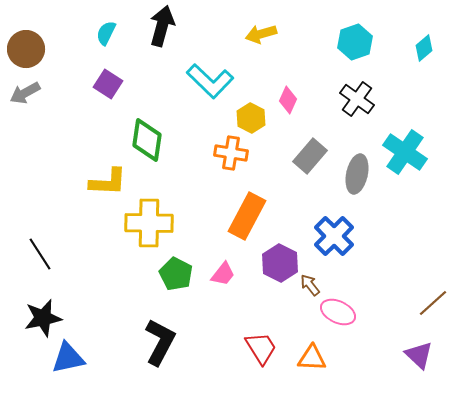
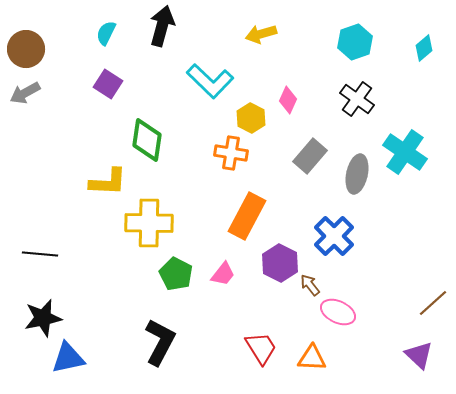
black line: rotated 52 degrees counterclockwise
